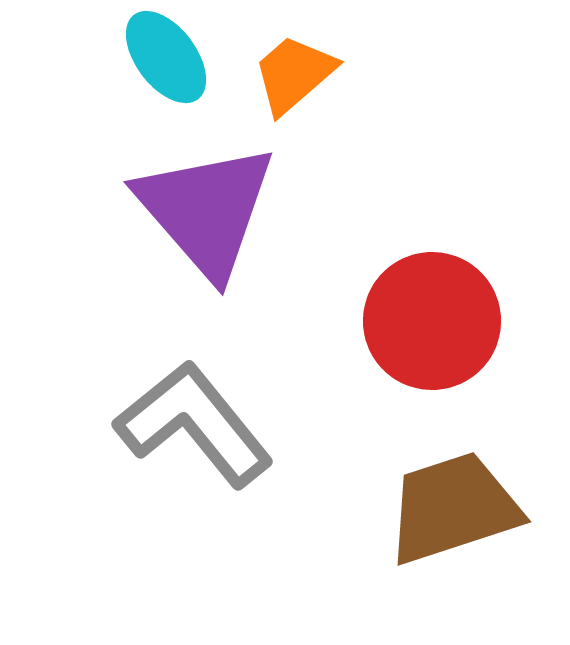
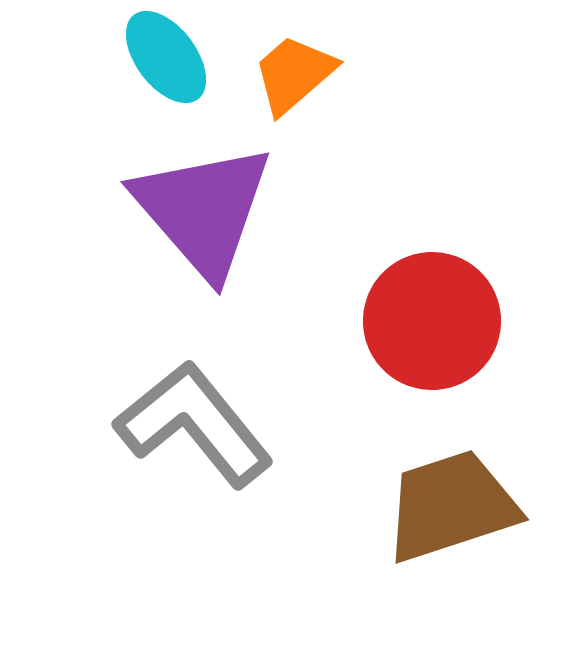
purple triangle: moved 3 px left
brown trapezoid: moved 2 px left, 2 px up
